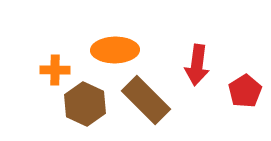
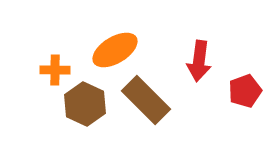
orange ellipse: rotated 30 degrees counterclockwise
red arrow: moved 2 px right, 4 px up
red pentagon: rotated 12 degrees clockwise
